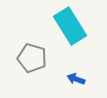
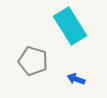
gray pentagon: moved 1 px right, 3 px down
